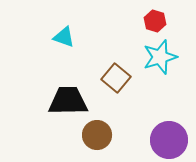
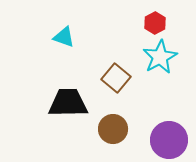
red hexagon: moved 2 px down; rotated 15 degrees clockwise
cyan star: rotated 12 degrees counterclockwise
black trapezoid: moved 2 px down
brown circle: moved 16 px right, 6 px up
